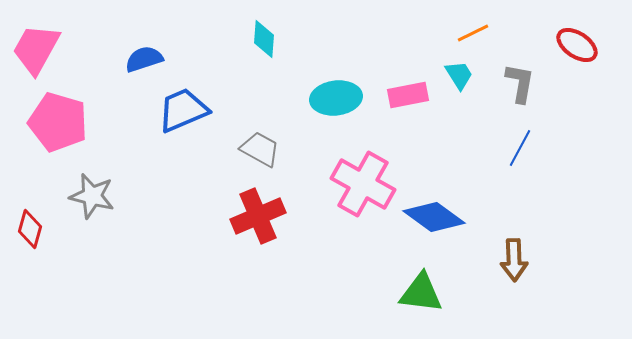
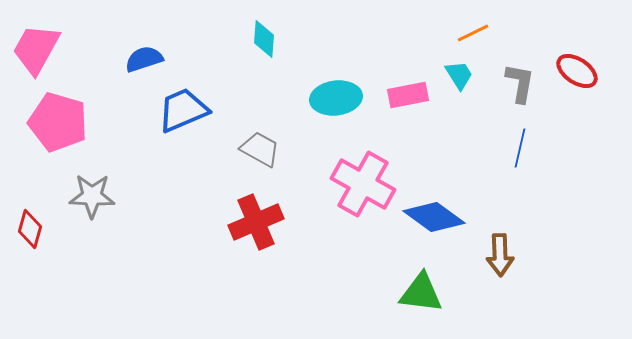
red ellipse: moved 26 px down
blue line: rotated 15 degrees counterclockwise
gray star: rotated 12 degrees counterclockwise
red cross: moved 2 px left, 6 px down
brown arrow: moved 14 px left, 5 px up
